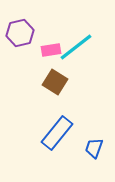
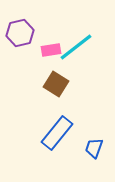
brown square: moved 1 px right, 2 px down
